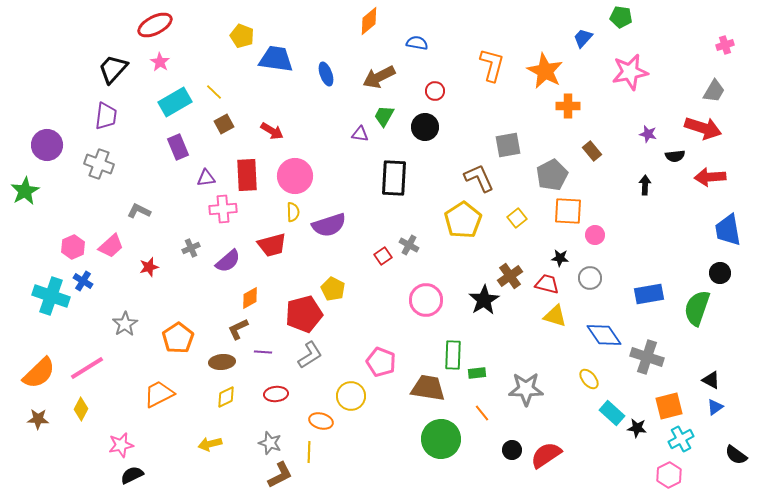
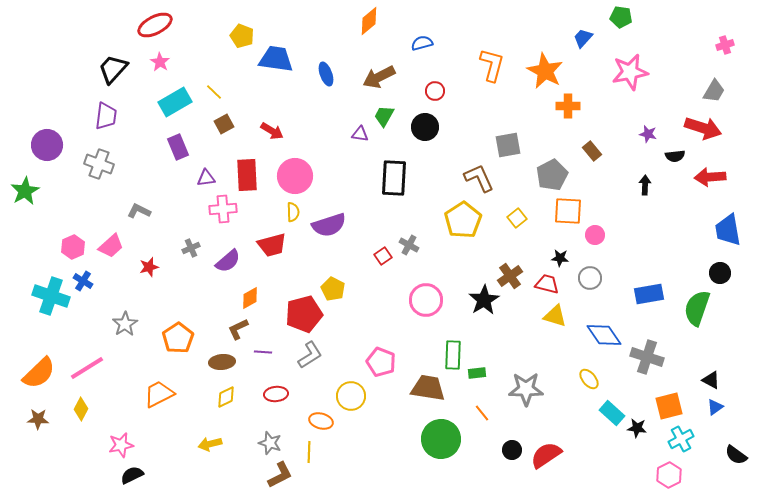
blue semicircle at (417, 43): moved 5 px right; rotated 25 degrees counterclockwise
